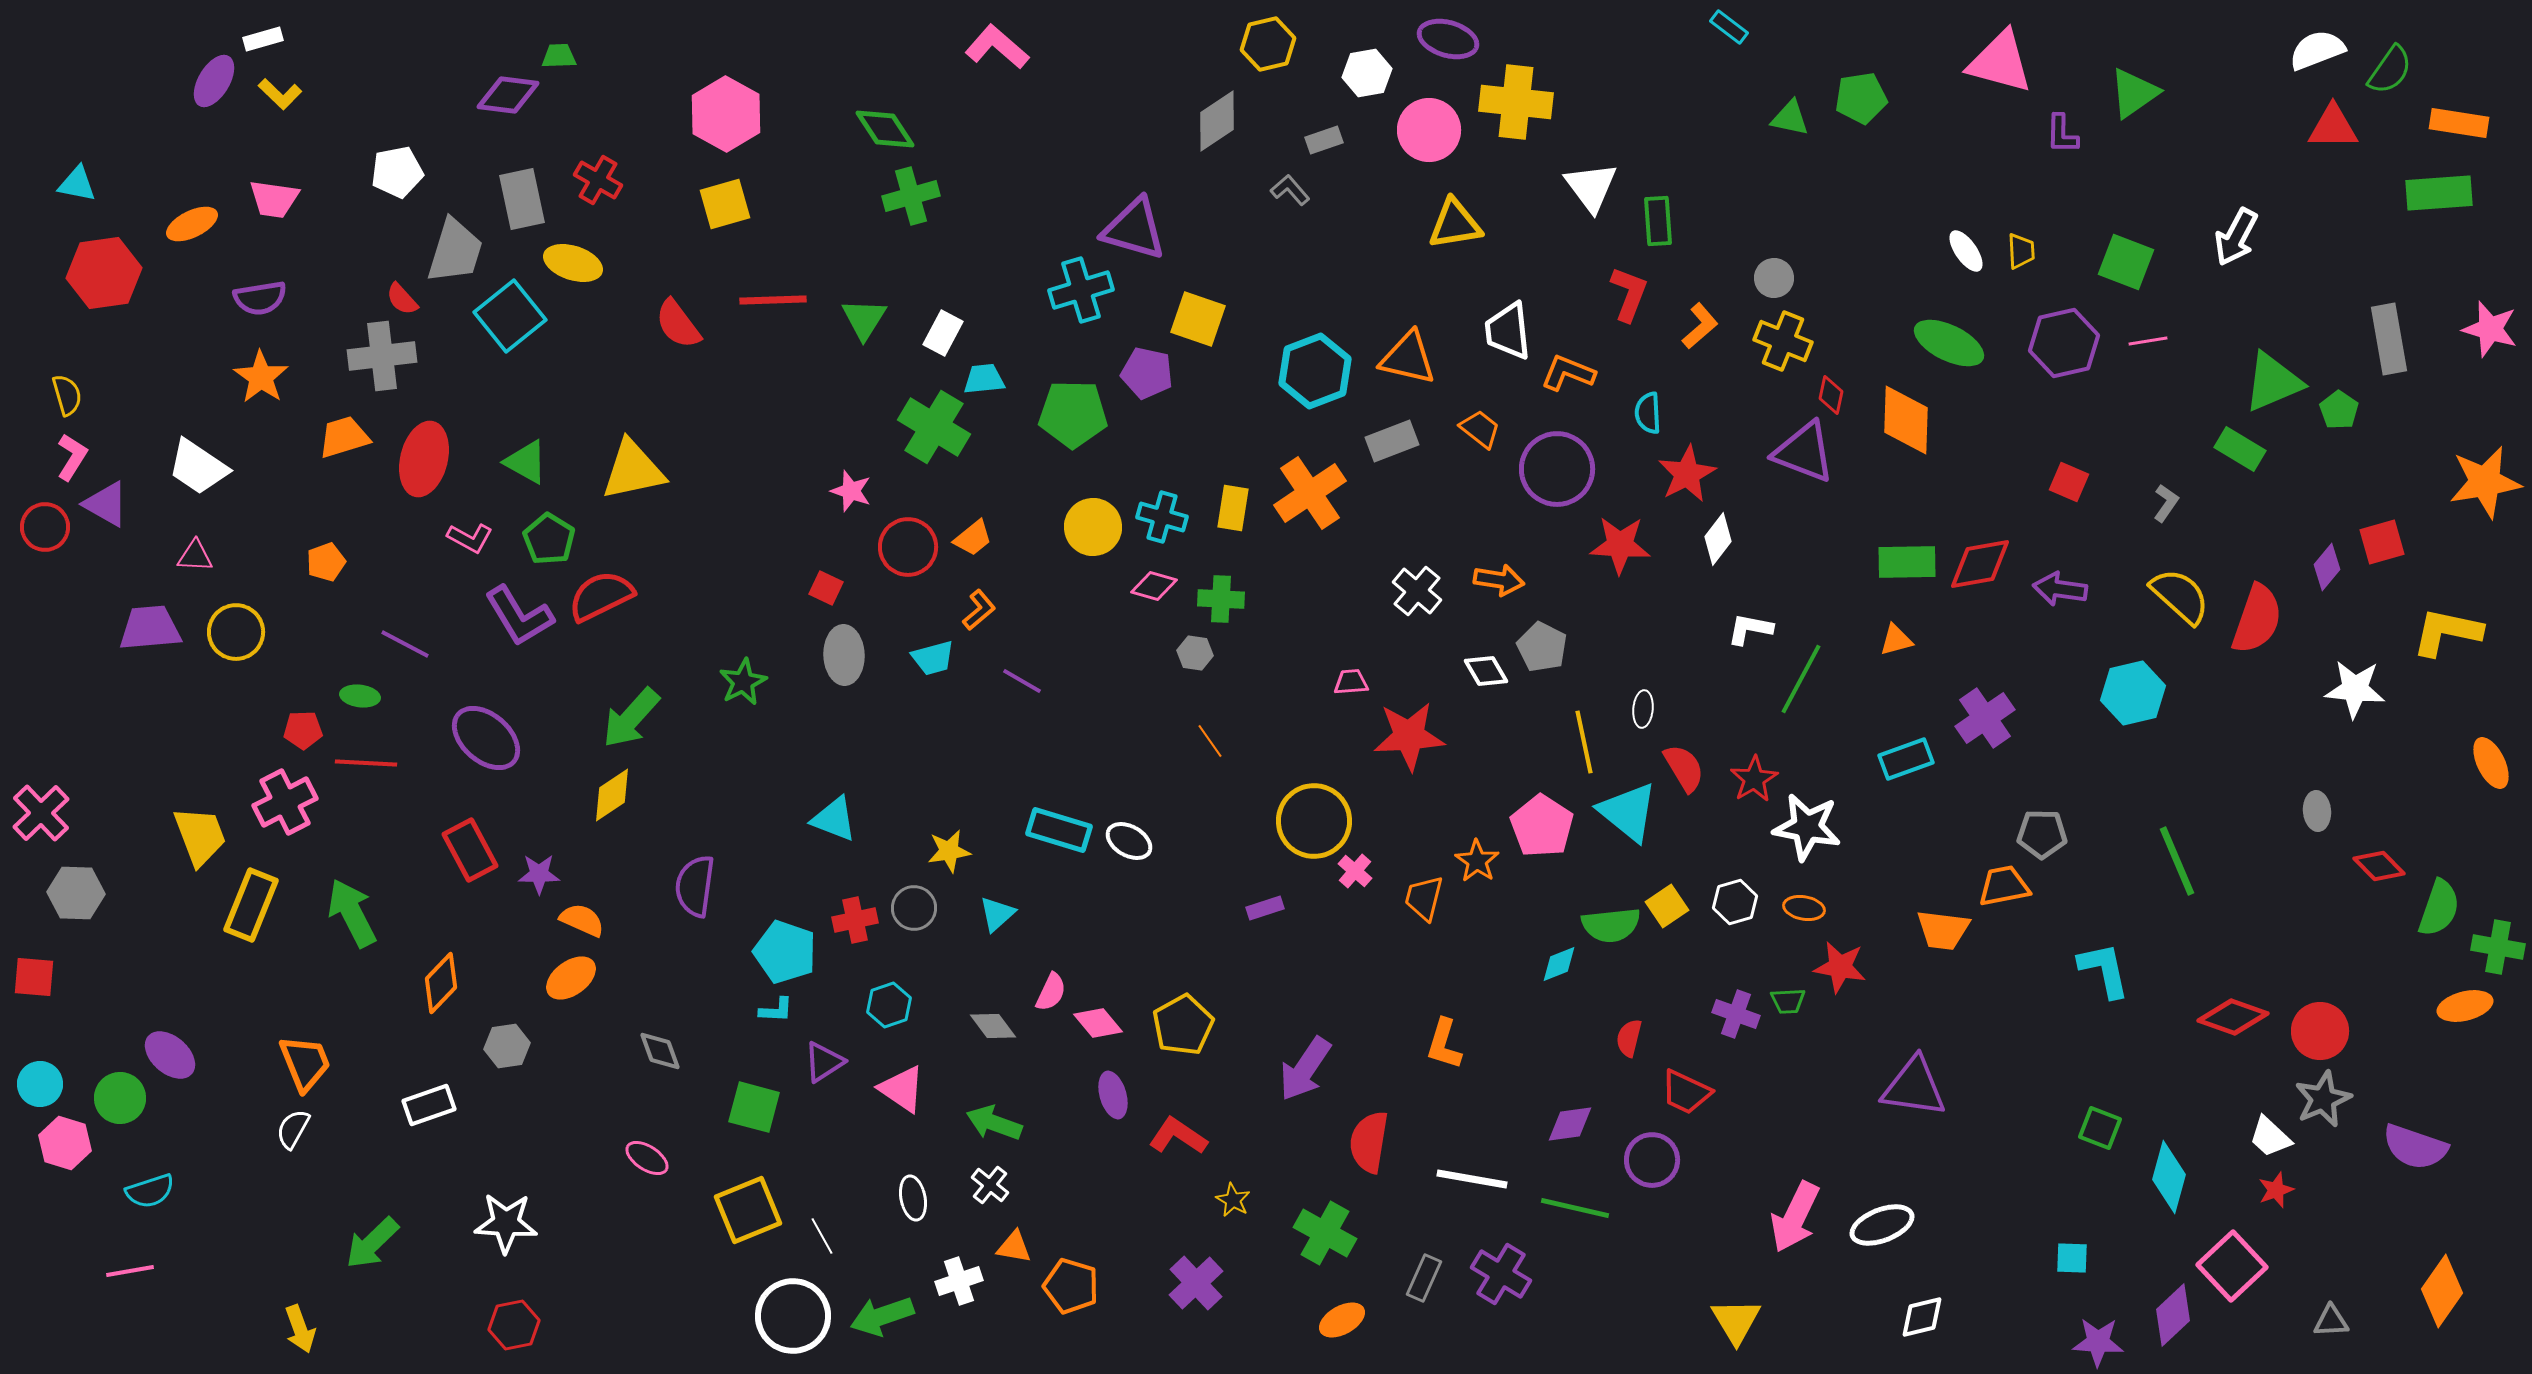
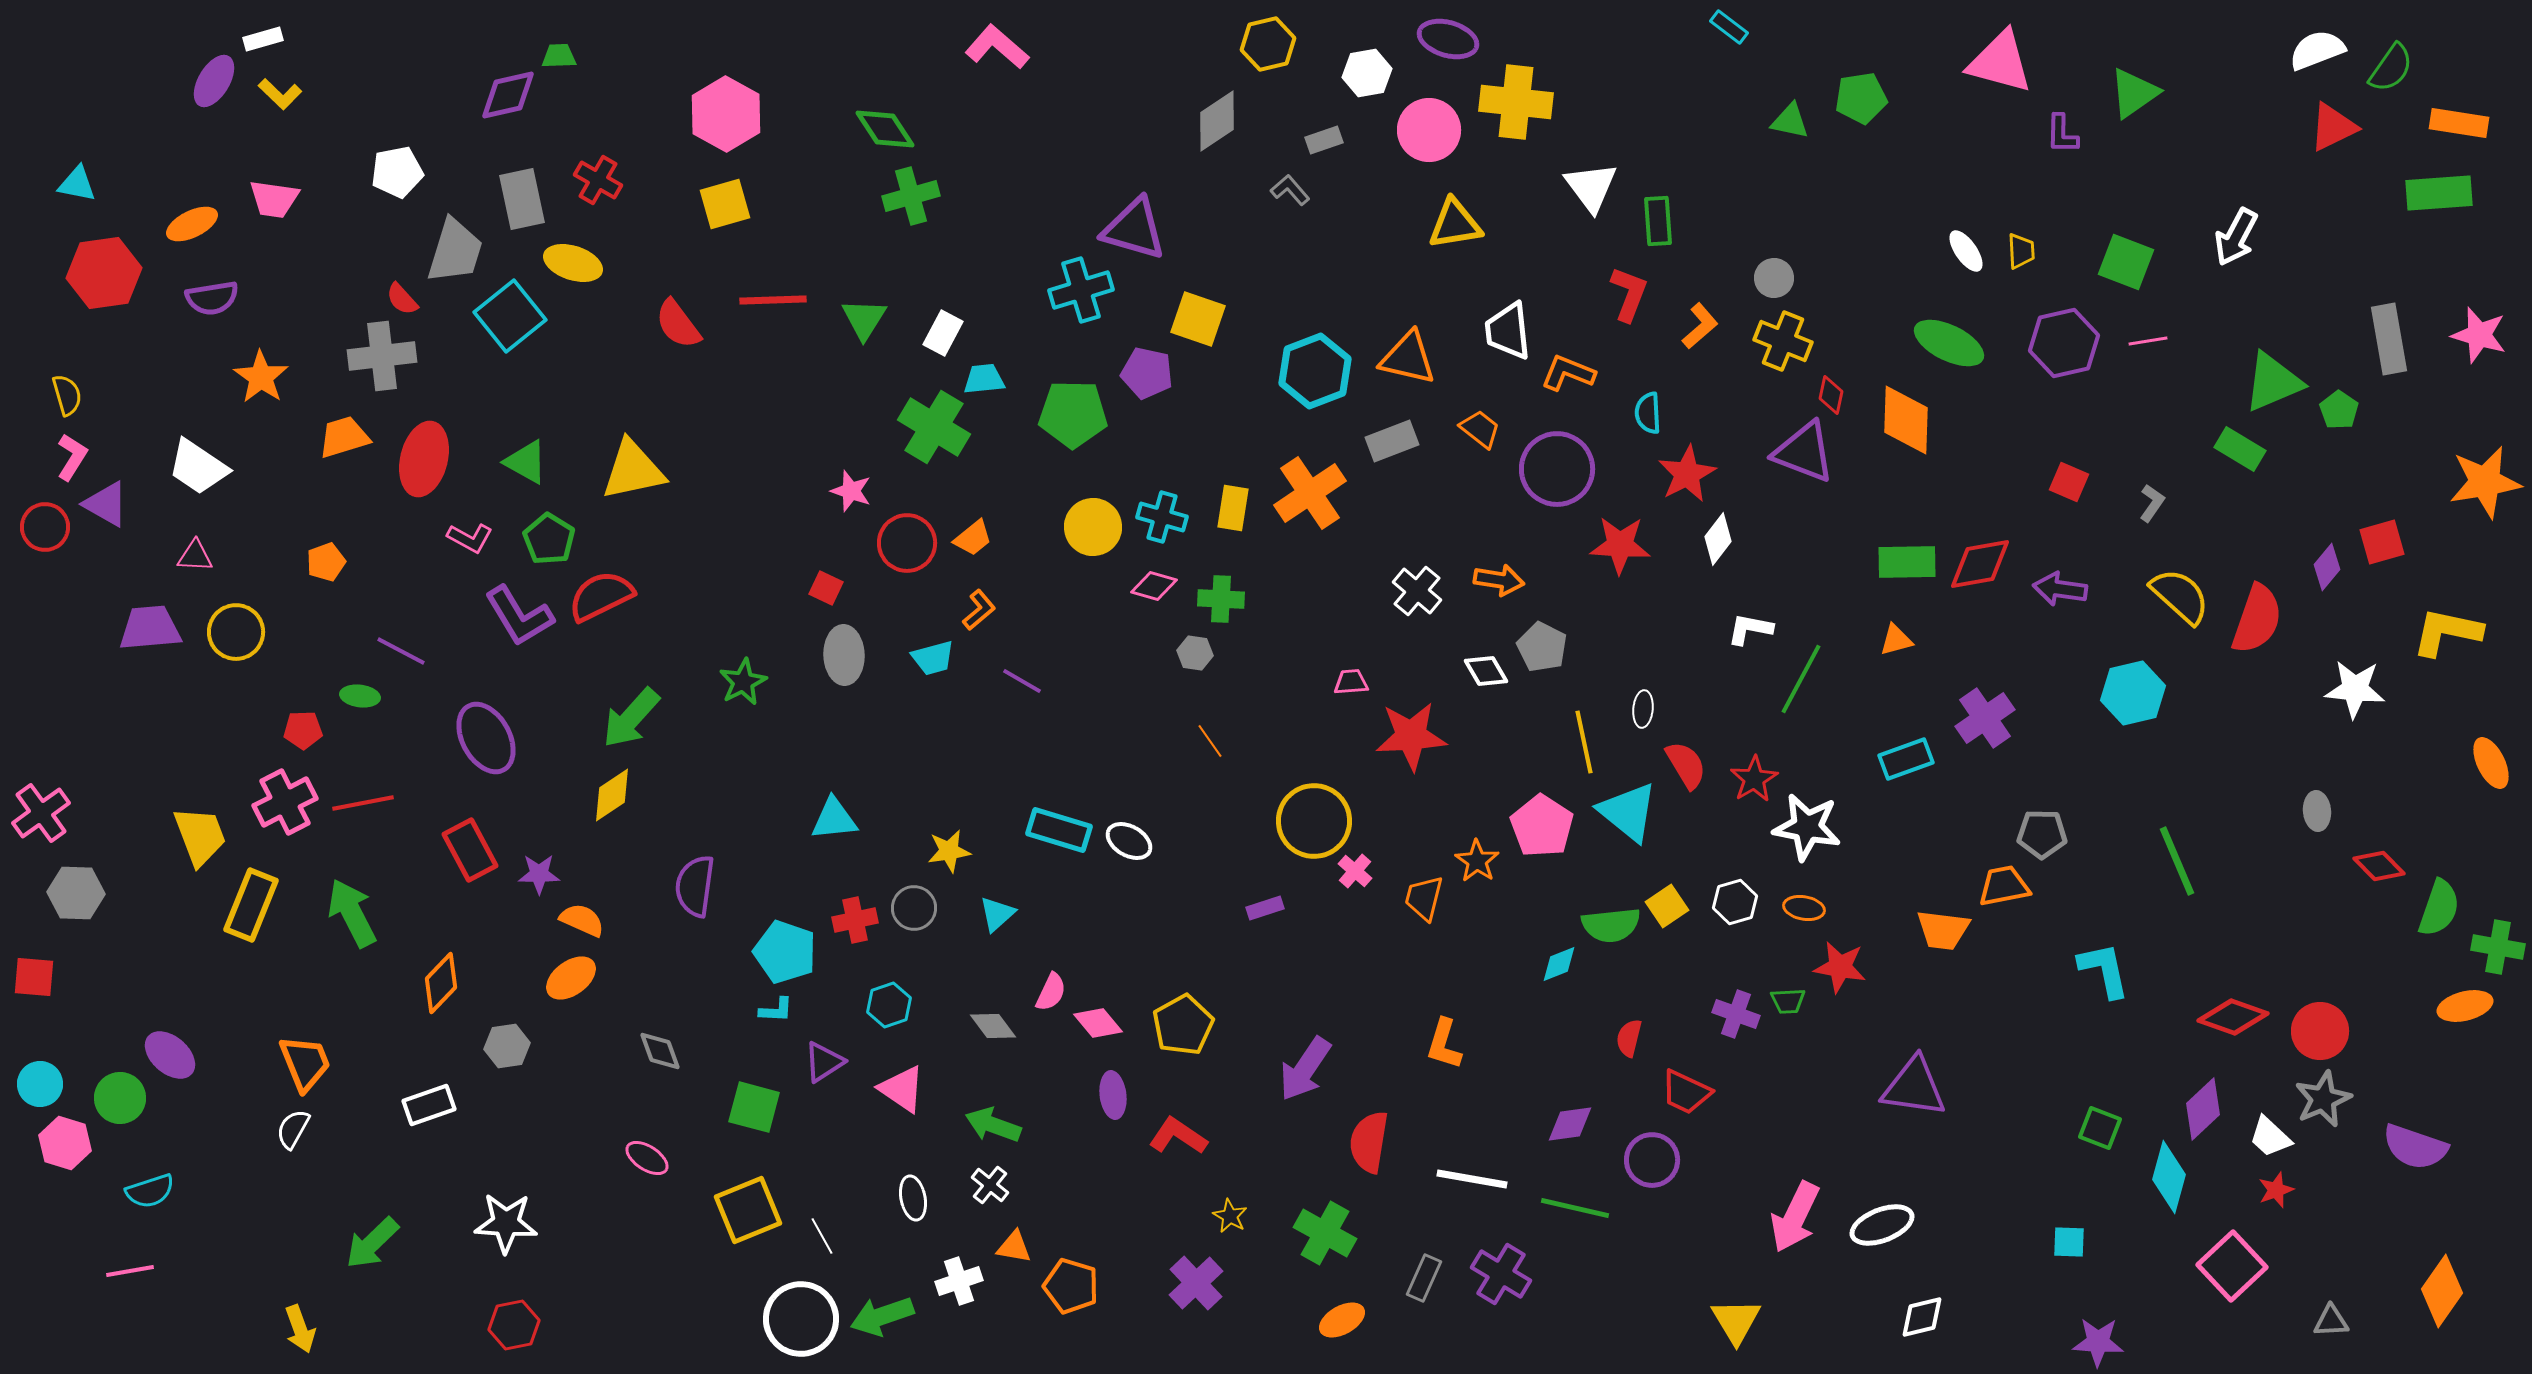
green semicircle at (2390, 70): moved 1 px right, 2 px up
purple diamond at (508, 95): rotated 20 degrees counterclockwise
green triangle at (1790, 118): moved 3 px down
red triangle at (2333, 127): rotated 26 degrees counterclockwise
purple semicircle at (260, 298): moved 48 px left
pink star at (2490, 329): moved 11 px left, 6 px down
gray L-shape at (2166, 503): moved 14 px left
red circle at (908, 547): moved 1 px left, 4 px up
purple line at (405, 644): moved 4 px left, 7 px down
red star at (1409, 736): moved 2 px right
purple ellipse at (486, 738): rotated 20 degrees clockwise
red line at (366, 763): moved 3 px left, 40 px down; rotated 14 degrees counterclockwise
red semicircle at (1684, 768): moved 2 px right, 3 px up
pink cross at (41, 813): rotated 8 degrees clockwise
cyan triangle at (834, 819): rotated 27 degrees counterclockwise
purple ellipse at (1113, 1095): rotated 9 degrees clockwise
green arrow at (994, 1123): moved 1 px left, 2 px down
yellow star at (1233, 1200): moved 3 px left, 16 px down
cyan square at (2072, 1258): moved 3 px left, 16 px up
purple diamond at (2173, 1315): moved 30 px right, 206 px up
white circle at (793, 1316): moved 8 px right, 3 px down
